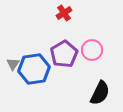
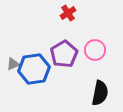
red cross: moved 4 px right
pink circle: moved 3 px right
gray triangle: rotated 32 degrees clockwise
black semicircle: rotated 15 degrees counterclockwise
